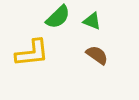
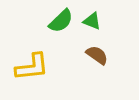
green semicircle: moved 3 px right, 4 px down
yellow L-shape: moved 14 px down
